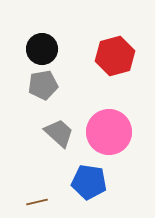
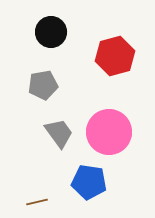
black circle: moved 9 px right, 17 px up
gray trapezoid: rotated 12 degrees clockwise
